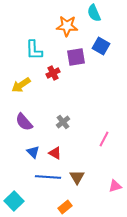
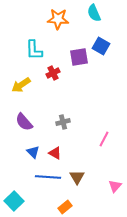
orange star: moved 9 px left, 7 px up
purple square: moved 3 px right
gray cross: rotated 24 degrees clockwise
pink triangle: rotated 32 degrees counterclockwise
